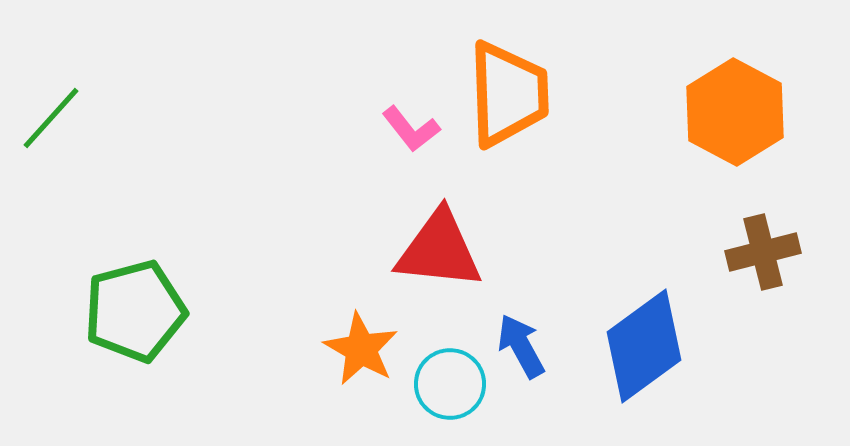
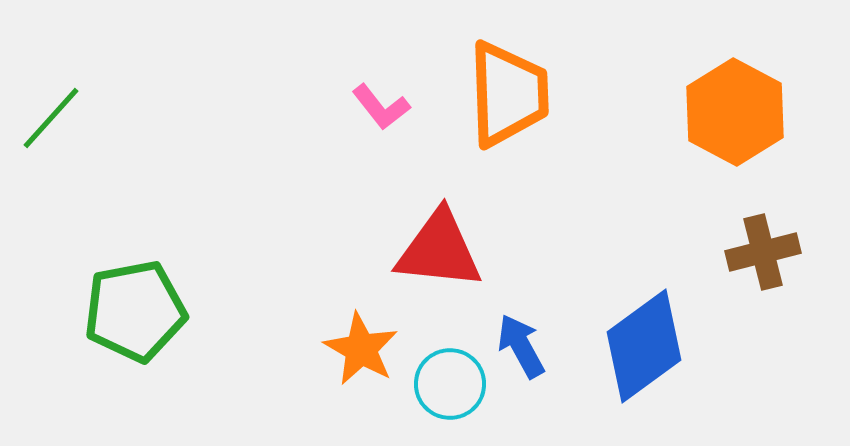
pink L-shape: moved 30 px left, 22 px up
green pentagon: rotated 4 degrees clockwise
